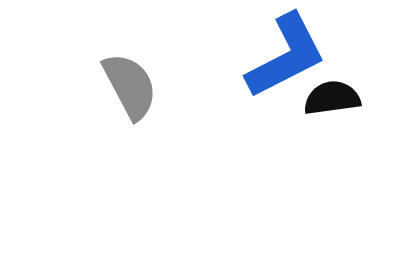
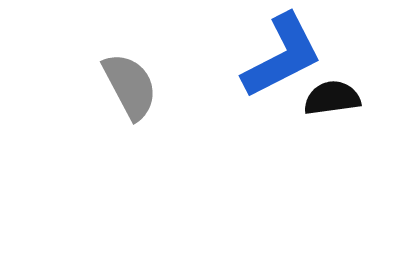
blue L-shape: moved 4 px left
